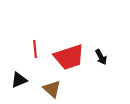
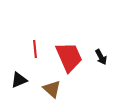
red trapezoid: rotated 96 degrees counterclockwise
